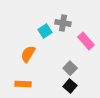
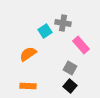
pink rectangle: moved 5 px left, 4 px down
orange semicircle: rotated 24 degrees clockwise
gray square: rotated 16 degrees counterclockwise
orange rectangle: moved 5 px right, 2 px down
